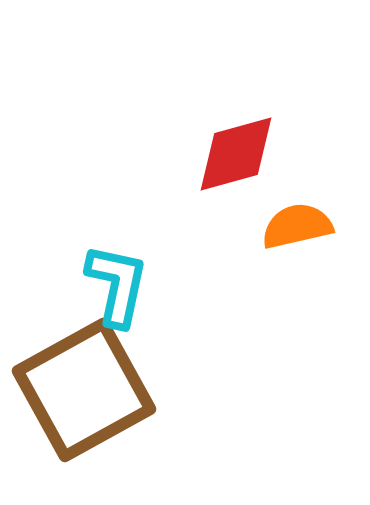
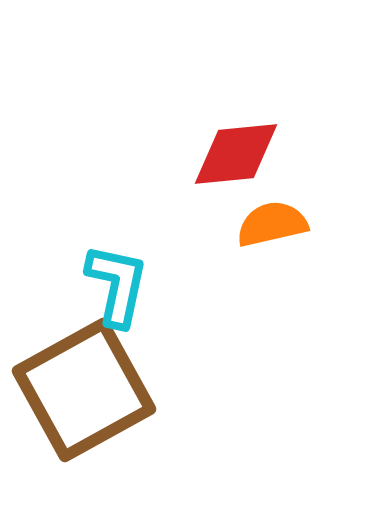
red diamond: rotated 10 degrees clockwise
orange semicircle: moved 25 px left, 2 px up
